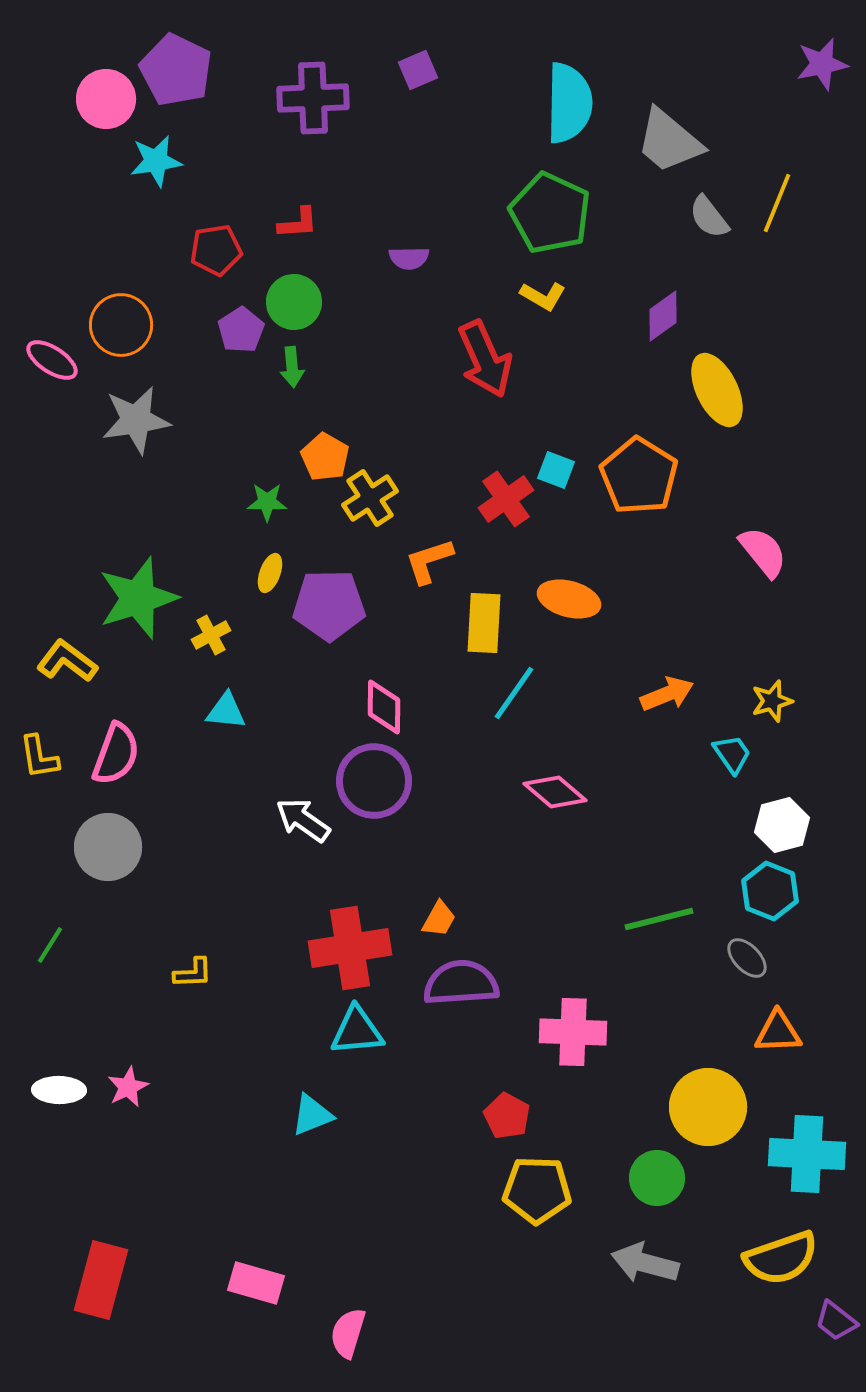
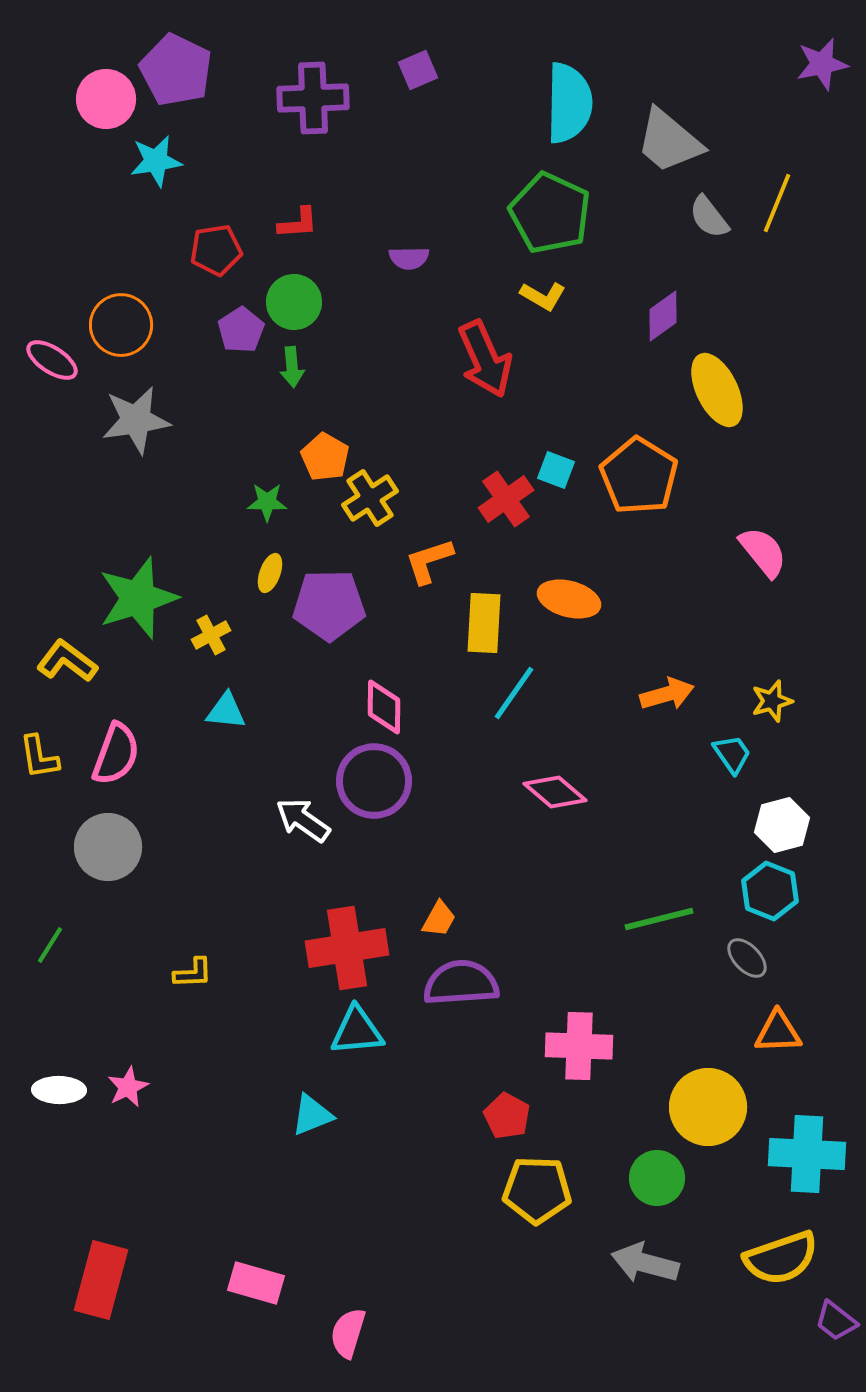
orange arrow at (667, 694): rotated 6 degrees clockwise
red cross at (350, 948): moved 3 px left
pink cross at (573, 1032): moved 6 px right, 14 px down
